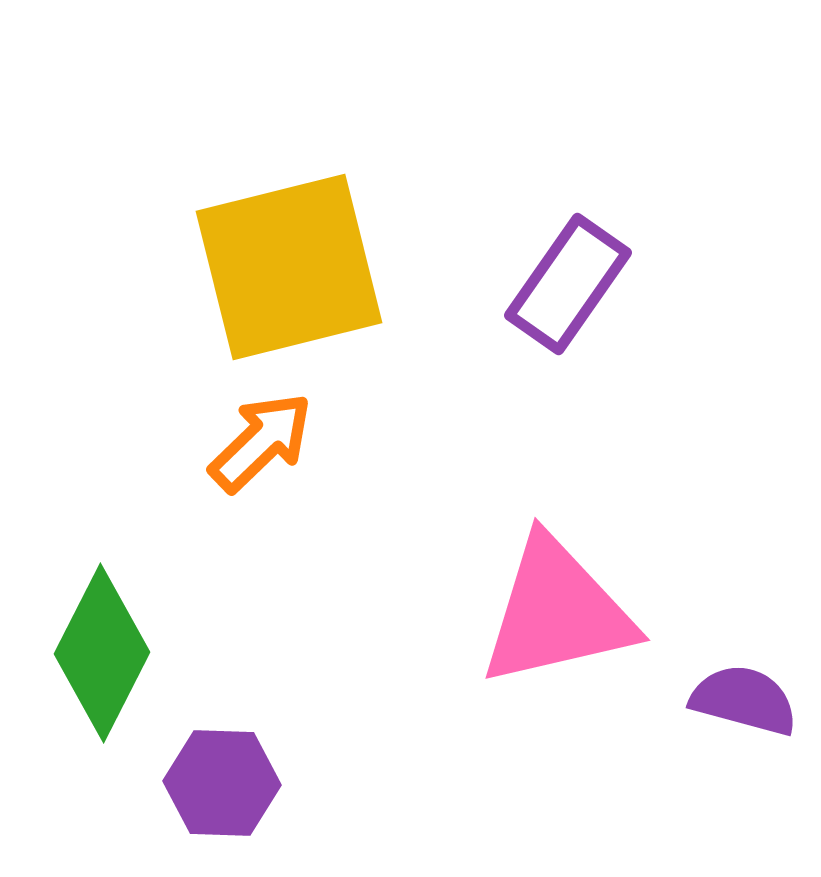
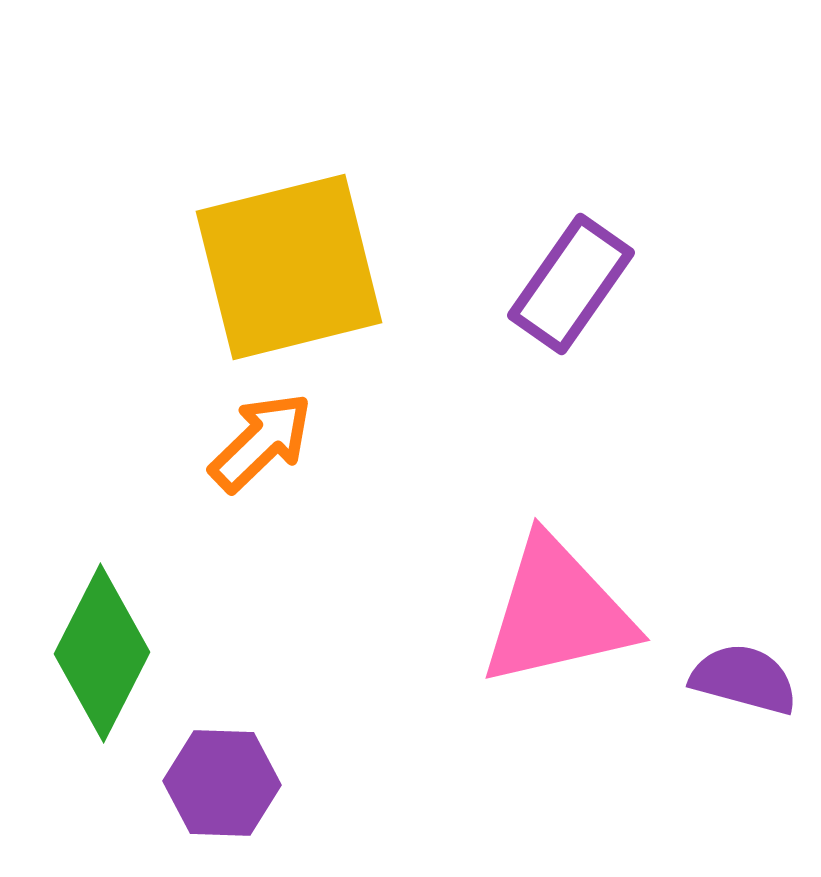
purple rectangle: moved 3 px right
purple semicircle: moved 21 px up
